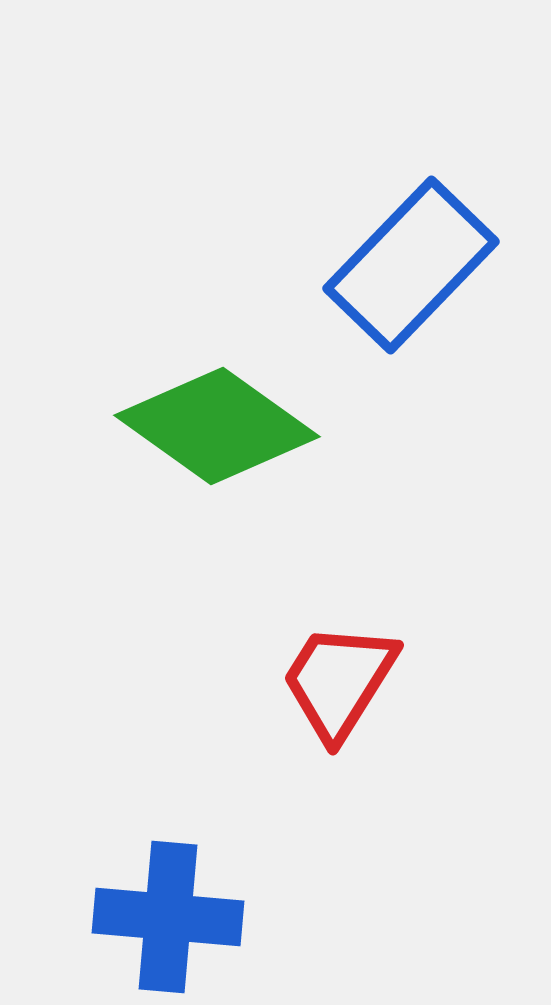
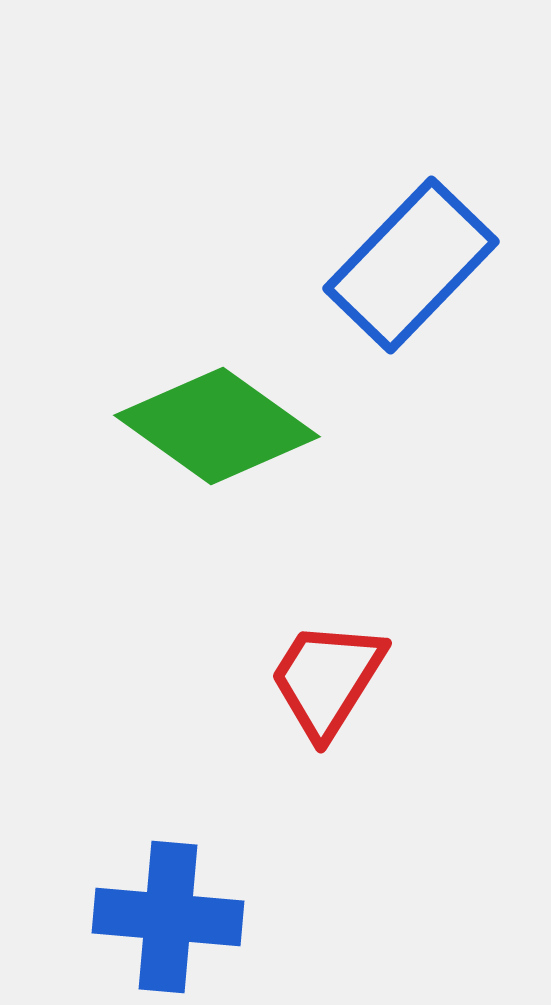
red trapezoid: moved 12 px left, 2 px up
